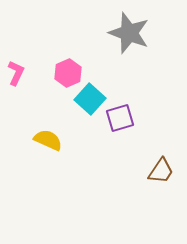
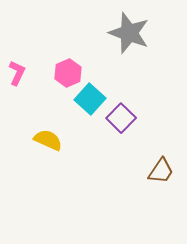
pink L-shape: moved 1 px right
purple square: moved 1 px right; rotated 28 degrees counterclockwise
